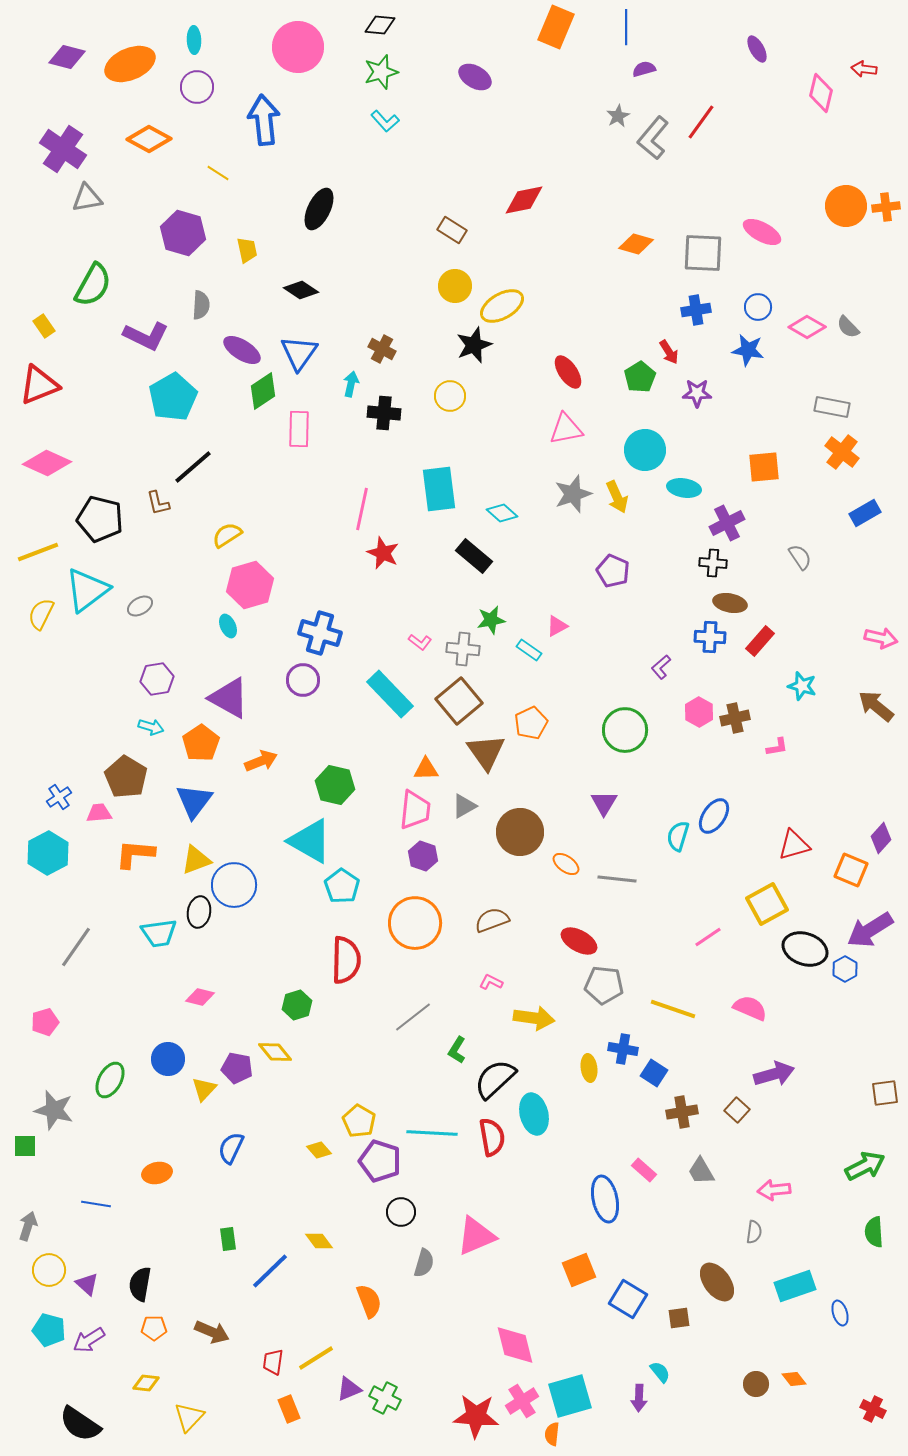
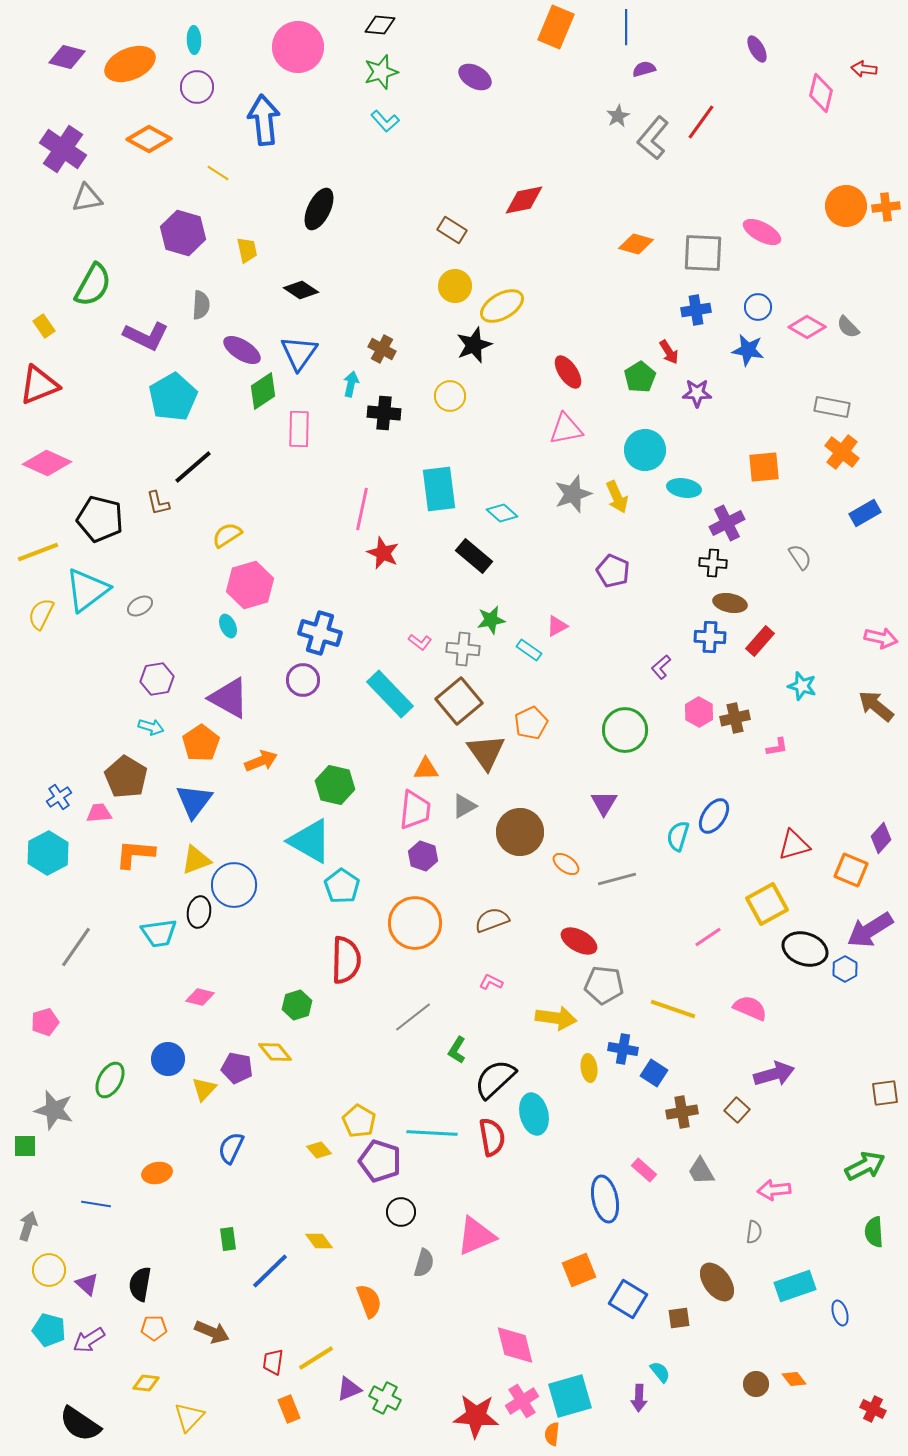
gray line at (617, 879): rotated 21 degrees counterclockwise
yellow arrow at (534, 1018): moved 22 px right
